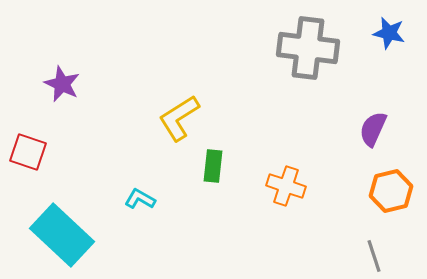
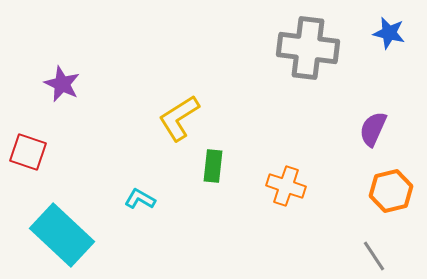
gray line: rotated 16 degrees counterclockwise
